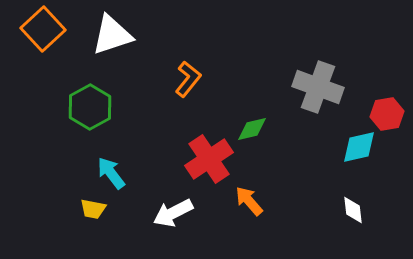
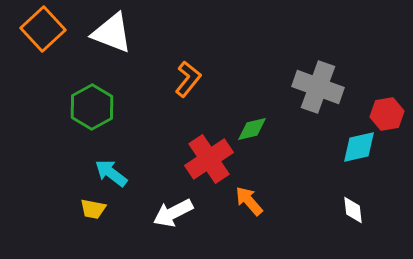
white triangle: moved 2 px up; rotated 39 degrees clockwise
green hexagon: moved 2 px right
cyan arrow: rotated 16 degrees counterclockwise
